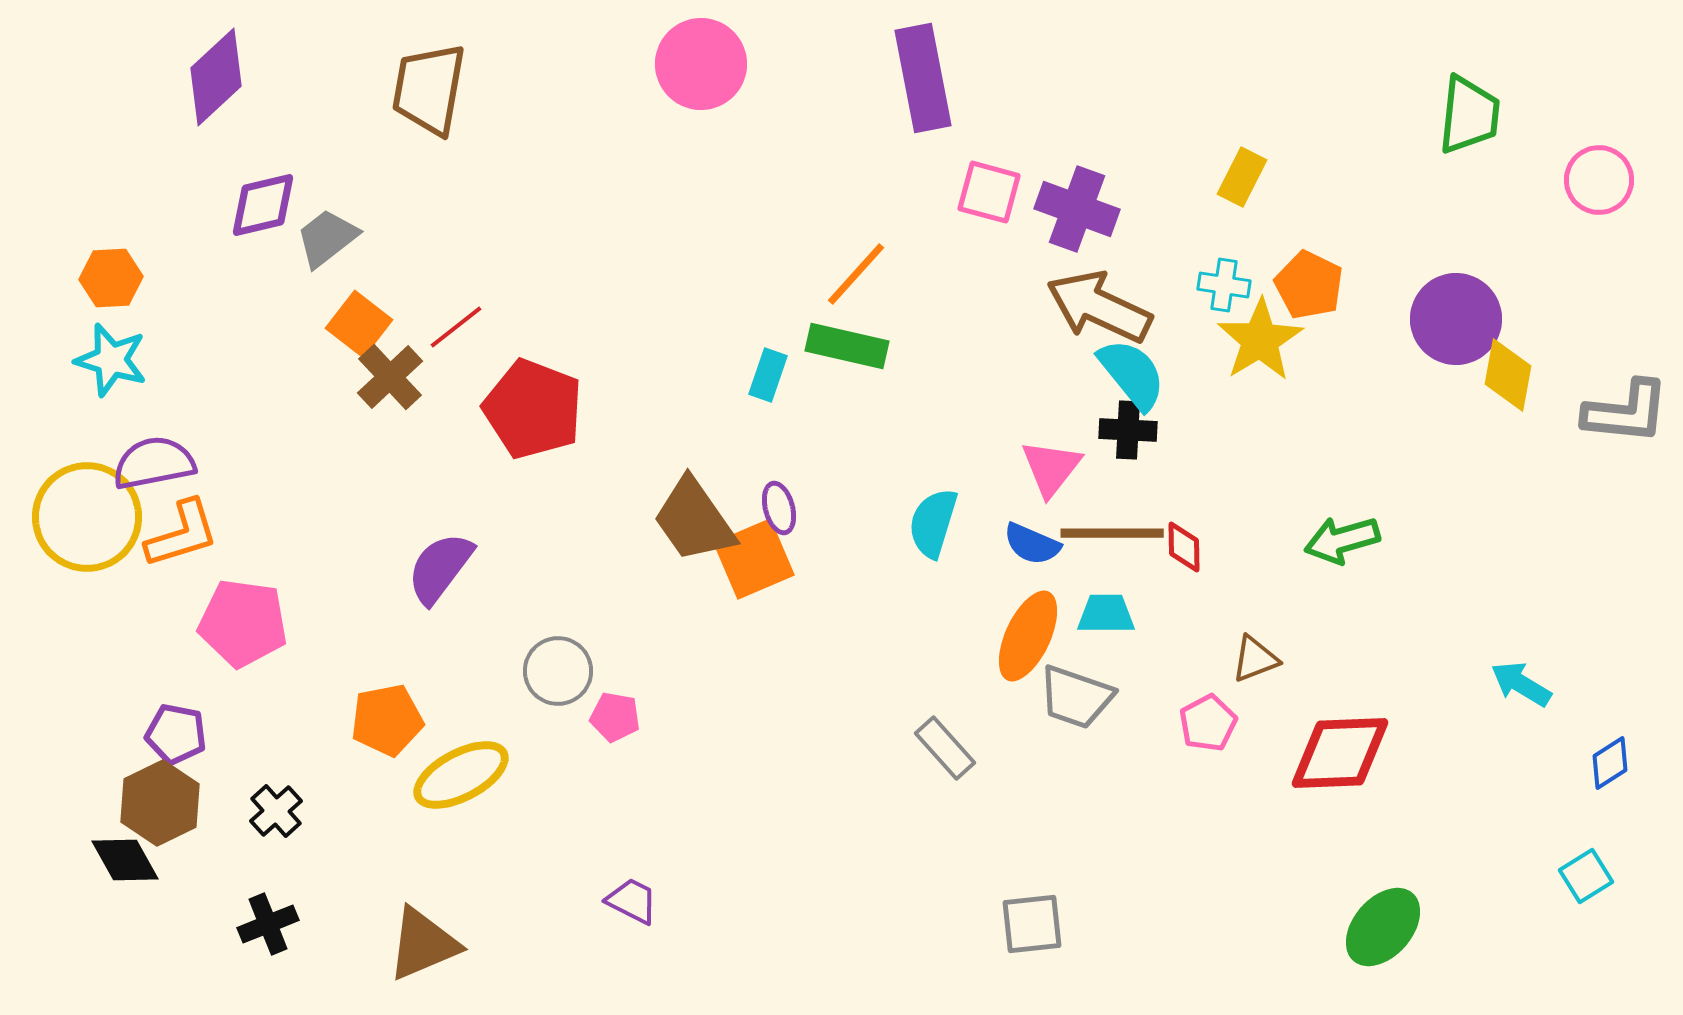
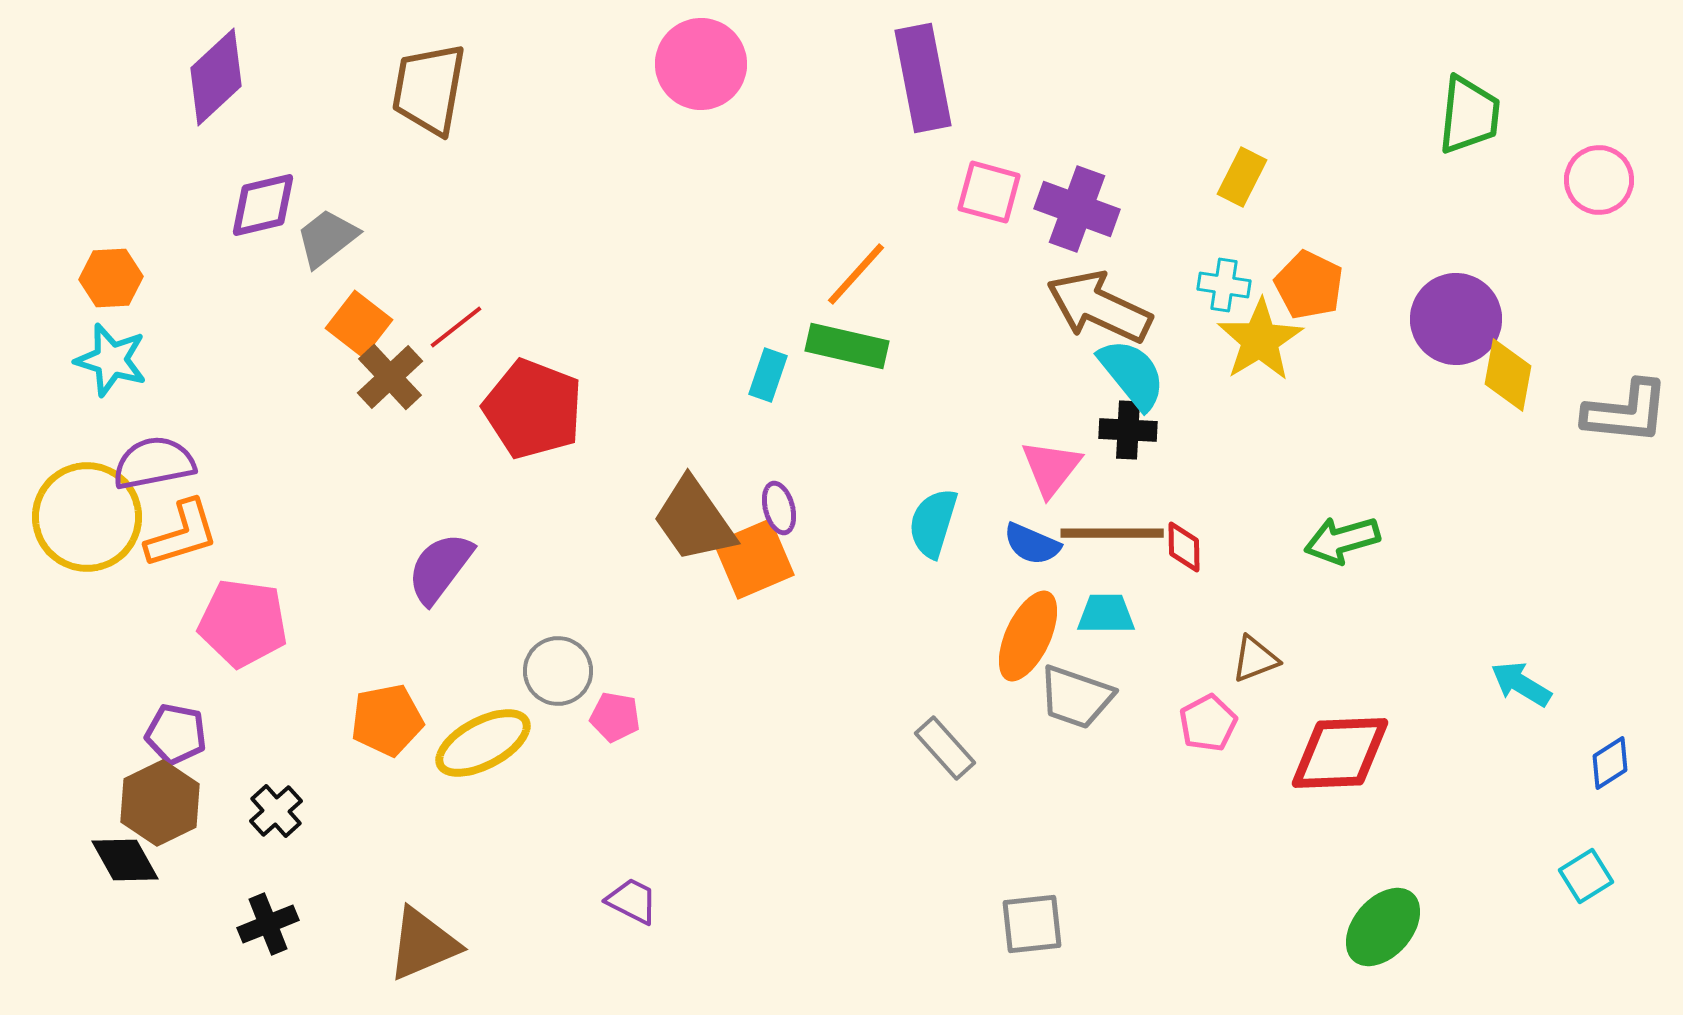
yellow ellipse at (461, 775): moved 22 px right, 32 px up
